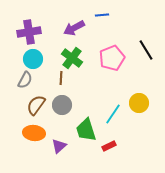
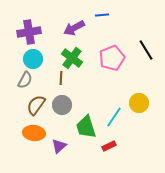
cyan line: moved 1 px right, 3 px down
green trapezoid: moved 3 px up
